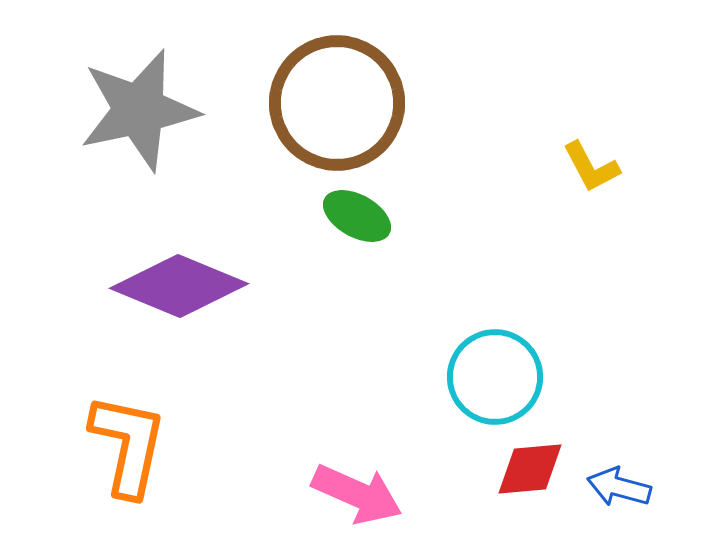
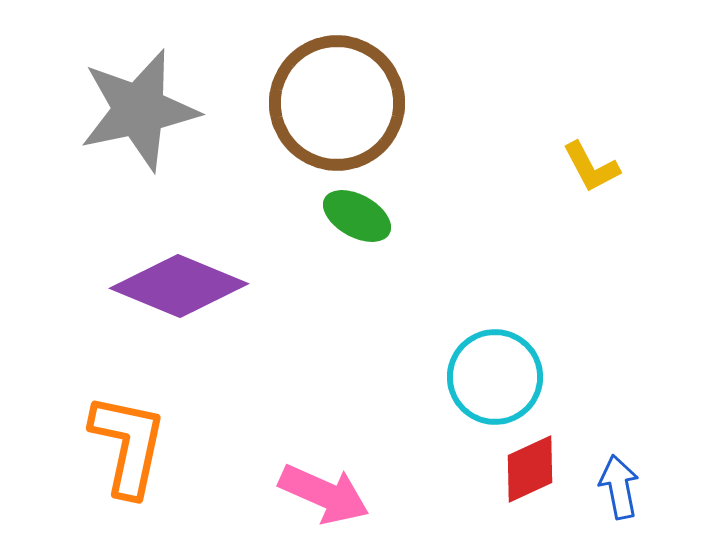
red diamond: rotated 20 degrees counterclockwise
blue arrow: rotated 64 degrees clockwise
pink arrow: moved 33 px left
